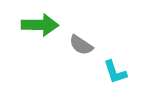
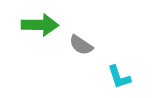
cyan L-shape: moved 4 px right, 5 px down
